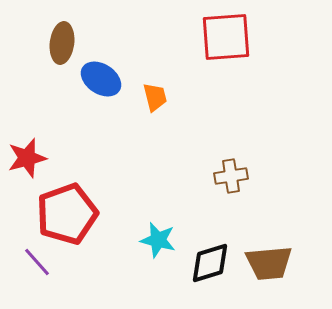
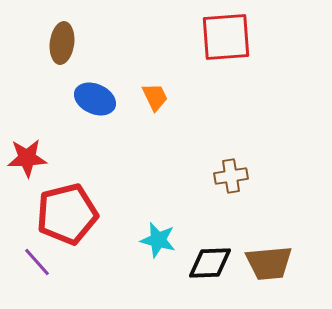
blue ellipse: moved 6 px left, 20 px down; rotated 9 degrees counterclockwise
orange trapezoid: rotated 12 degrees counterclockwise
red star: rotated 12 degrees clockwise
red pentagon: rotated 6 degrees clockwise
black diamond: rotated 15 degrees clockwise
